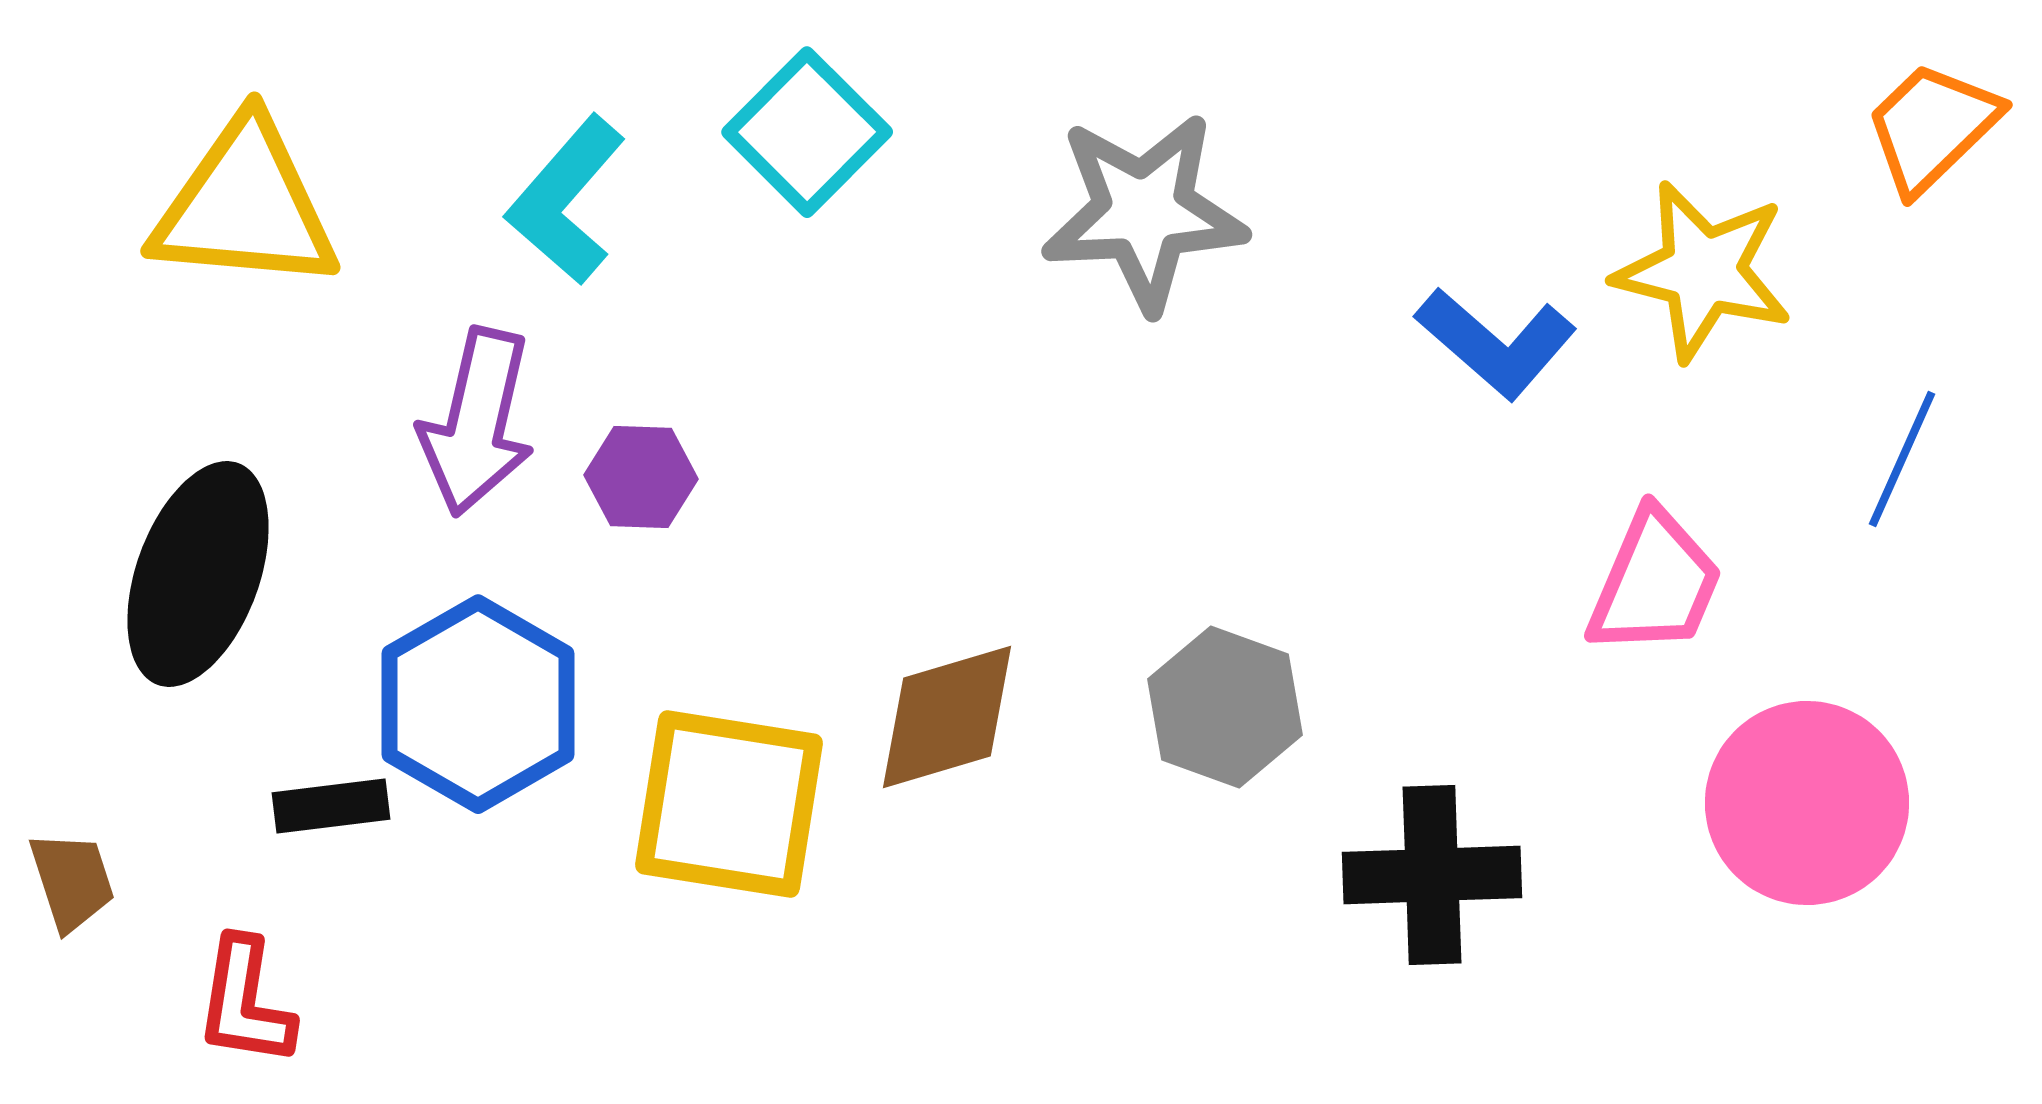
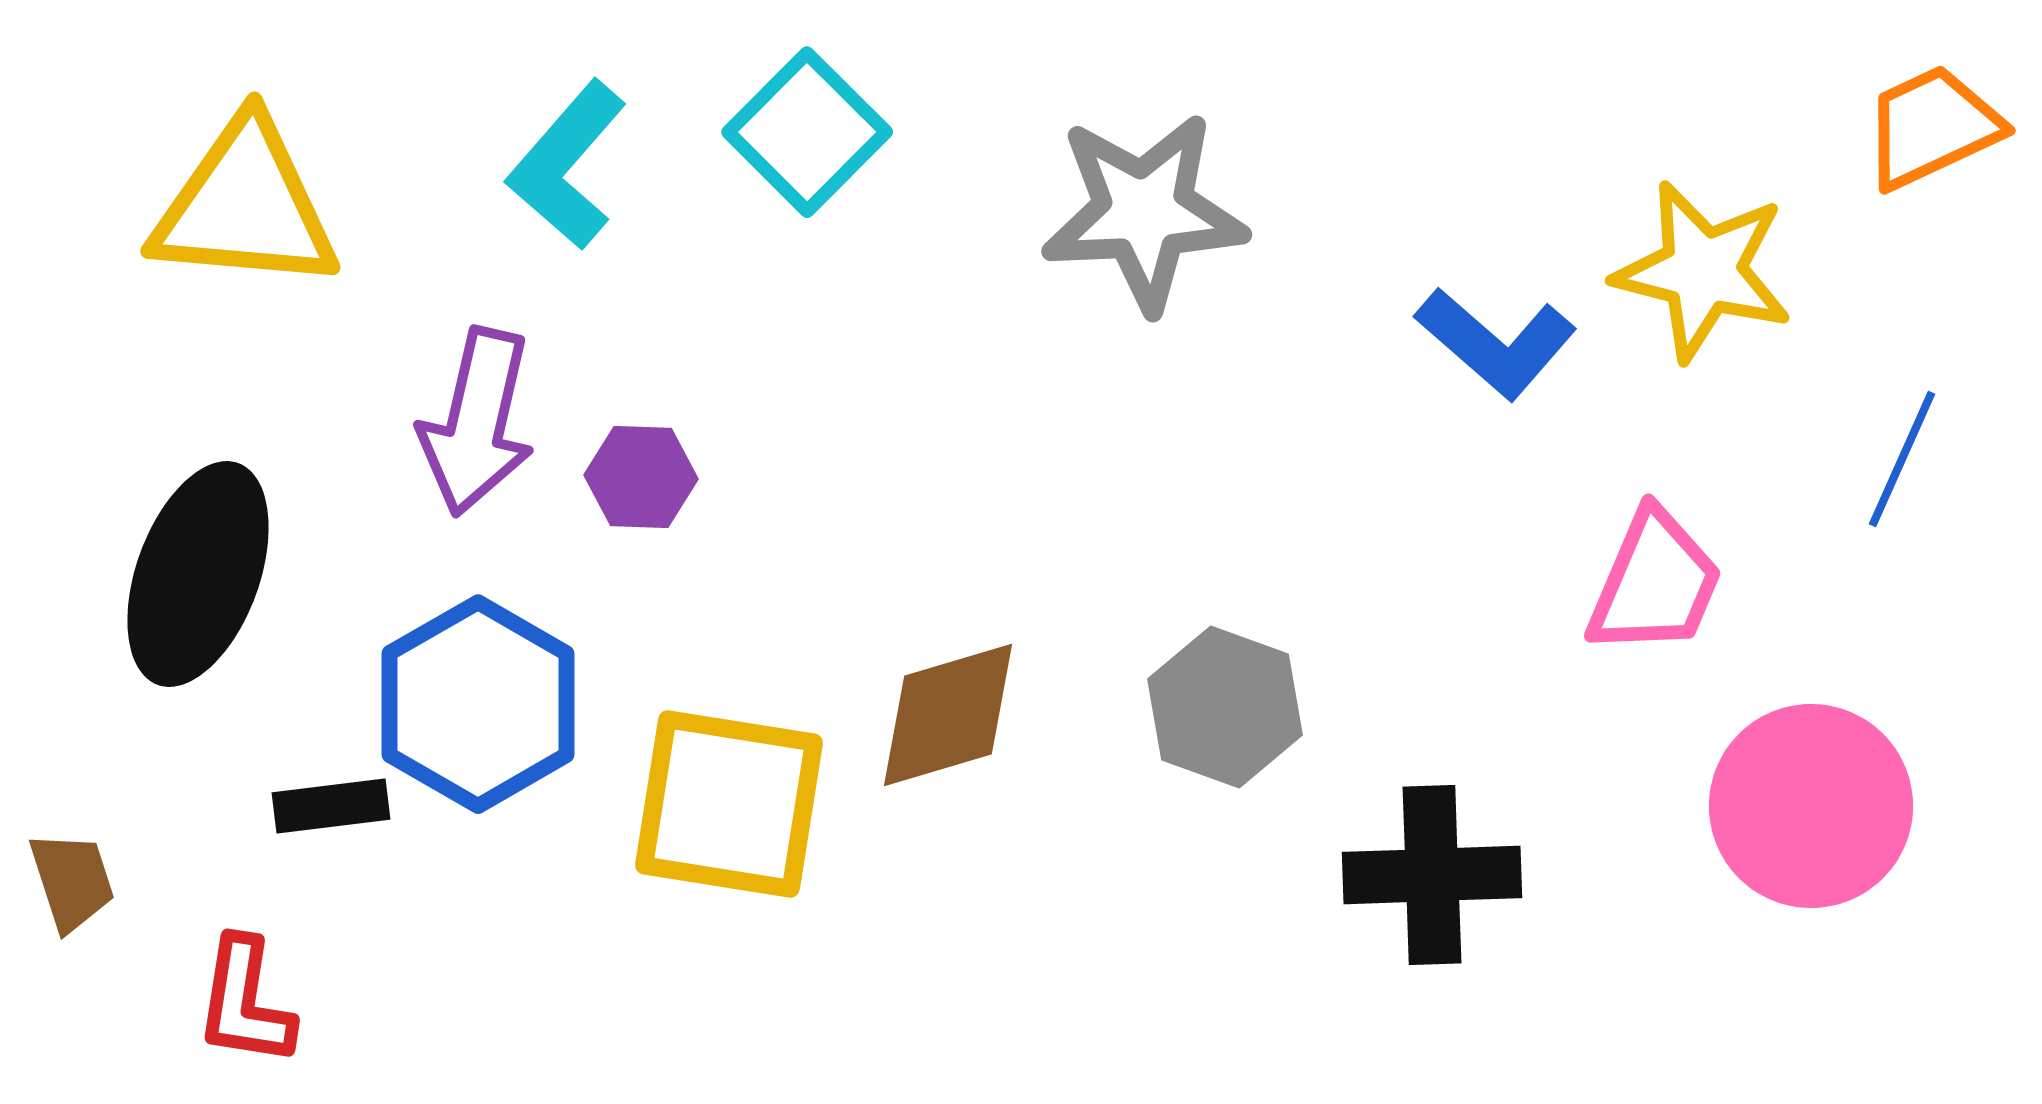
orange trapezoid: rotated 19 degrees clockwise
cyan L-shape: moved 1 px right, 35 px up
brown diamond: moved 1 px right, 2 px up
pink circle: moved 4 px right, 3 px down
